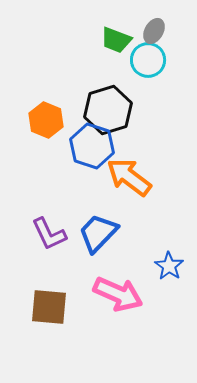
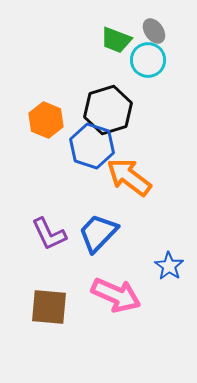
gray ellipse: rotated 65 degrees counterclockwise
pink arrow: moved 2 px left, 1 px down
